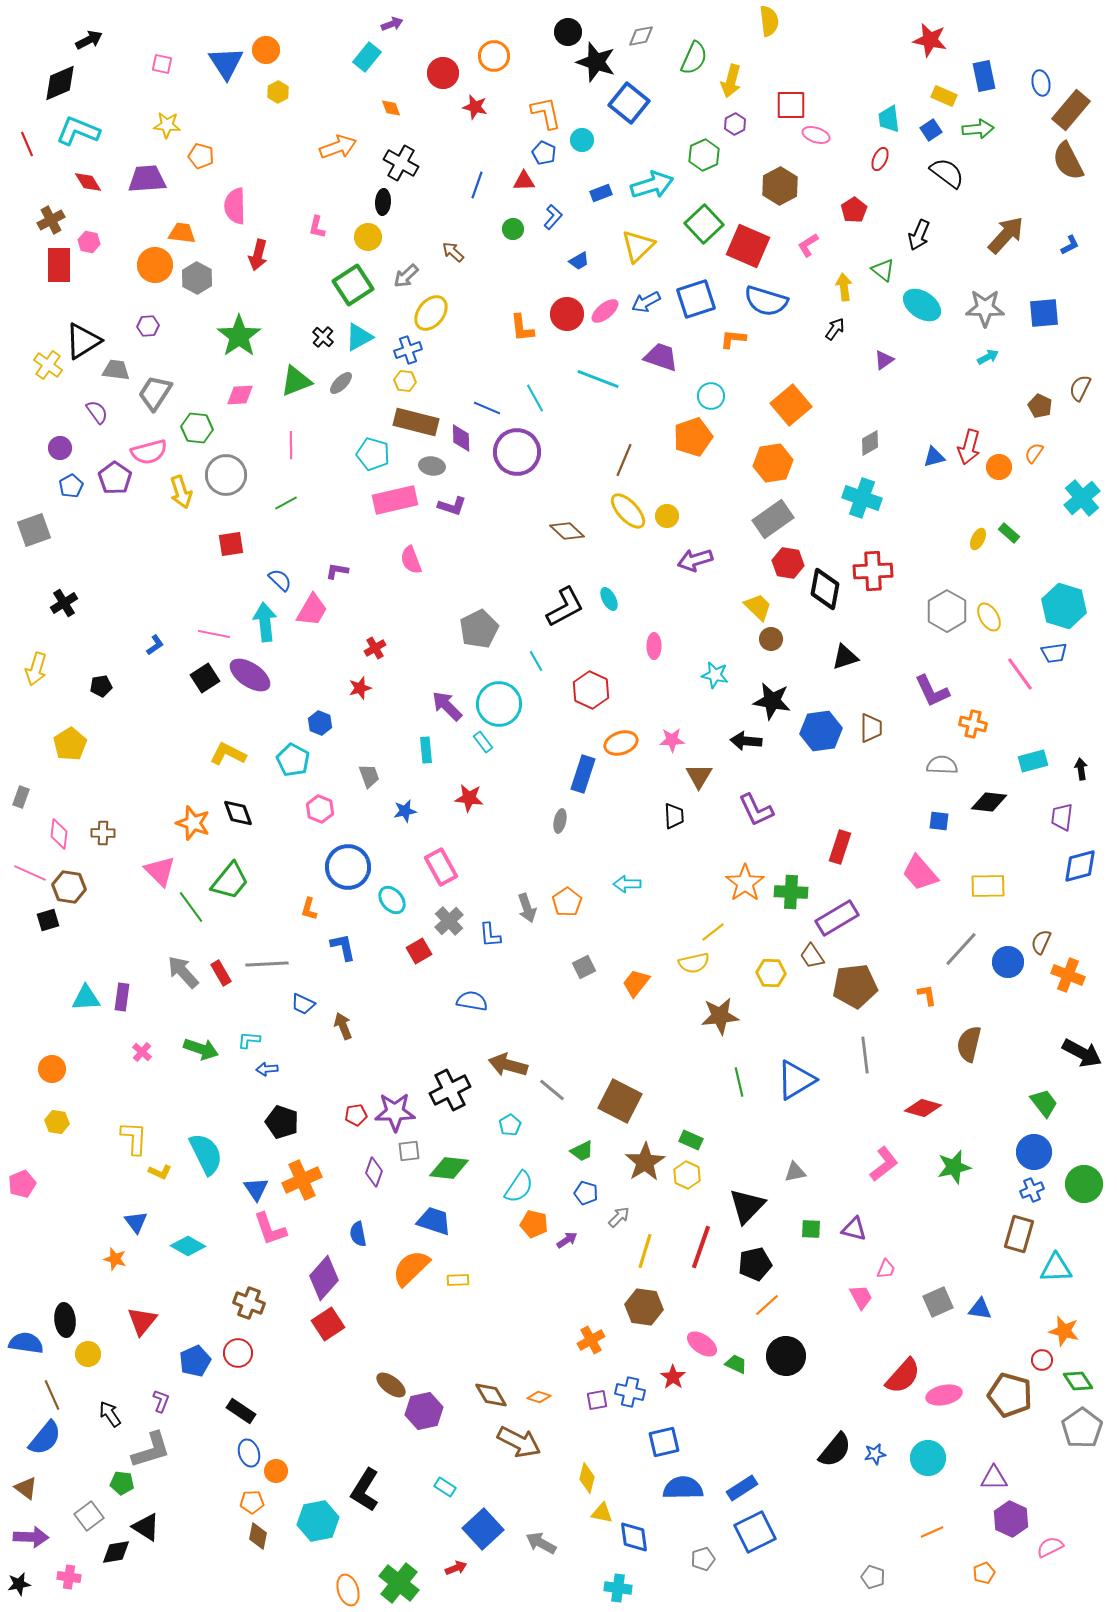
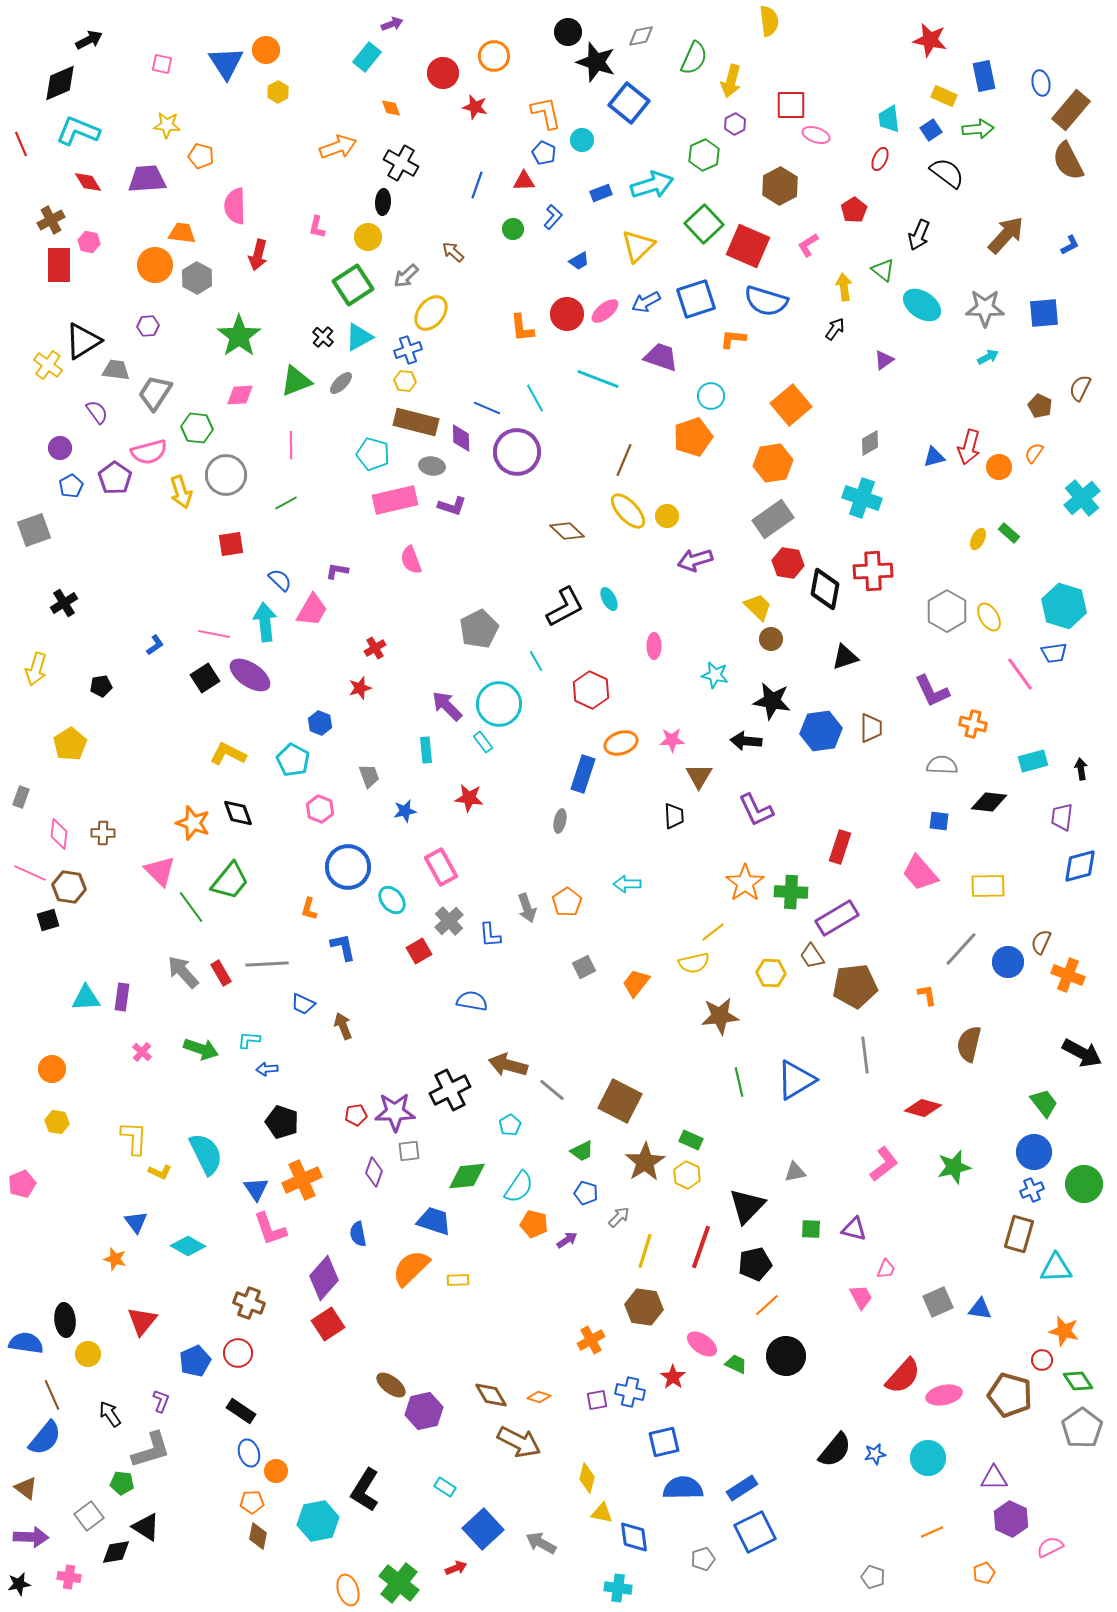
red line at (27, 144): moved 6 px left
green diamond at (449, 1168): moved 18 px right, 8 px down; rotated 12 degrees counterclockwise
